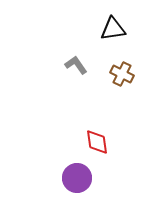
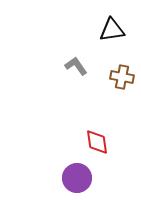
black triangle: moved 1 px left, 1 px down
gray L-shape: moved 1 px down
brown cross: moved 3 px down; rotated 15 degrees counterclockwise
